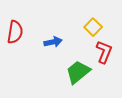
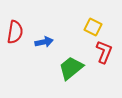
yellow square: rotated 18 degrees counterclockwise
blue arrow: moved 9 px left
green trapezoid: moved 7 px left, 4 px up
